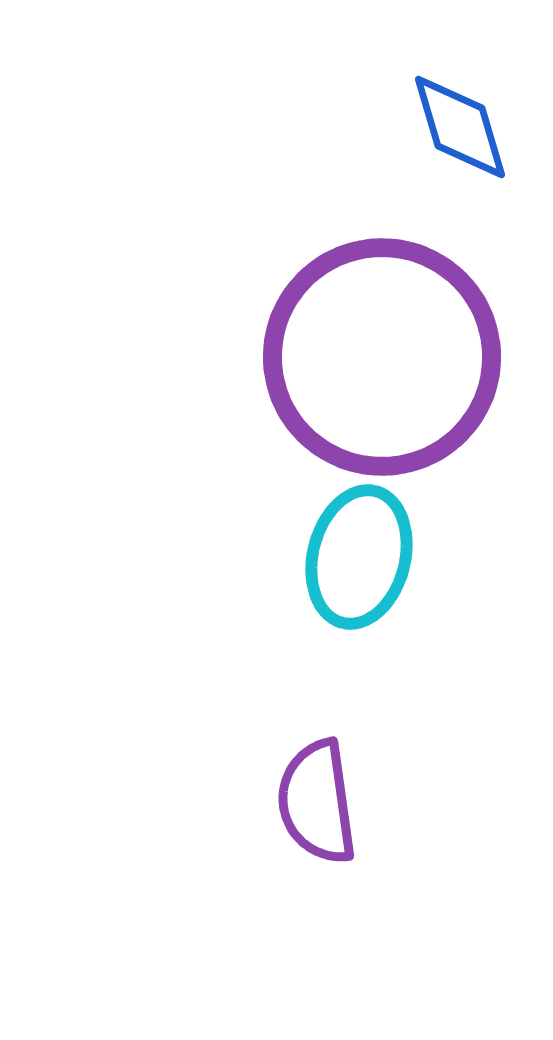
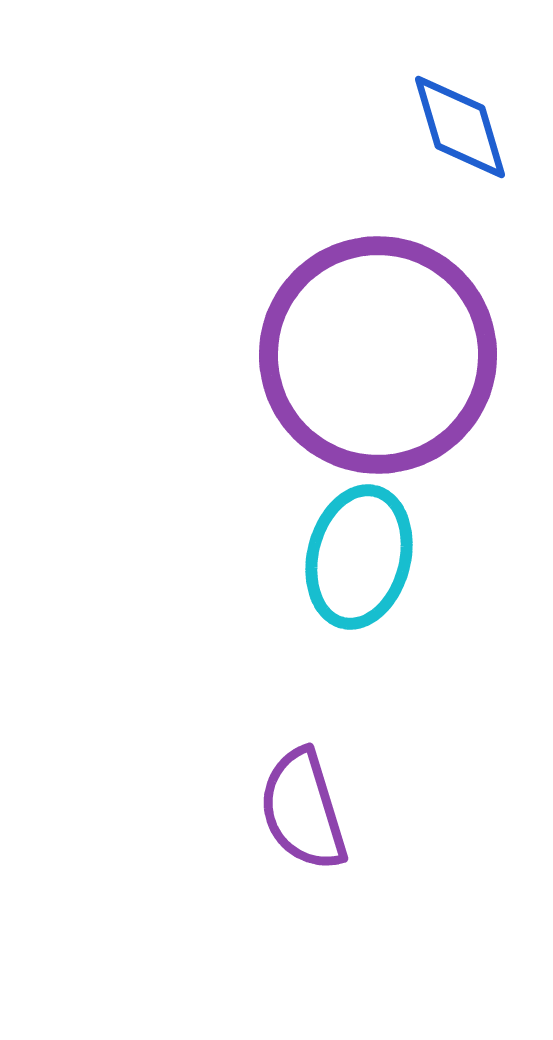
purple circle: moved 4 px left, 2 px up
purple semicircle: moved 14 px left, 8 px down; rotated 9 degrees counterclockwise
